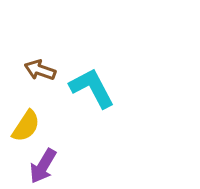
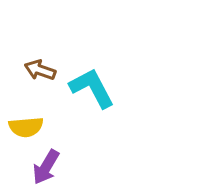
yellow semicircle: moved 1 px down; rotated 52 degrees clockwise
purple arrow: moved 3 px right, 1 px down
